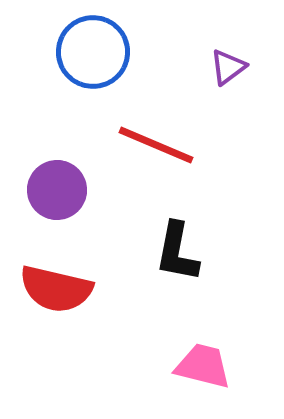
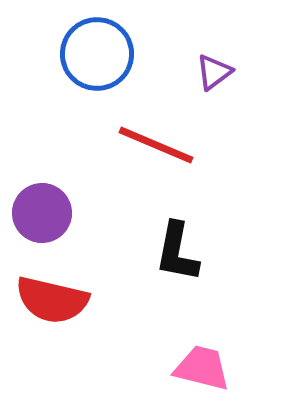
blue circle: moved 4 px right, 2 px down
purple triangle: moved 14 px left, 5 px down
purple circle: moved 15 px left, 23 px down
red semicircle: moved 4 px left, 11 px down
pink trapezoid: moved 1 px left, 2 px down
